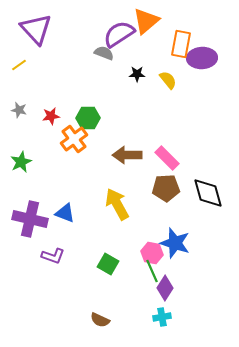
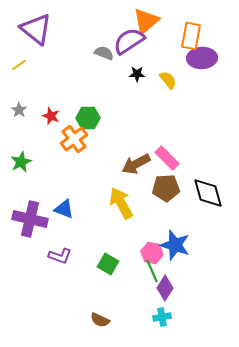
purple triangle: rotated 8 degrees counterclockwise
purple semicircle: moved 10 px right, 7 px down
orange rectangle: moved 10 px right, 8 px up
gray star: rotated 21 degrees clockwise
red star: rotated 30 degrees clockwise
brown arrow: moved 9 px right, 9 px down; rotated 28 degrees counterclockwise
yellow arrow: moved 4 px right, 1 px up
blue triangle: moved 1 px left, 4 px up
blue star: moved 2 px down
purple L-shape: moved 7 px right
